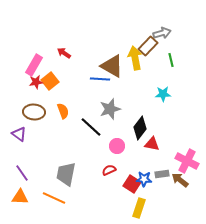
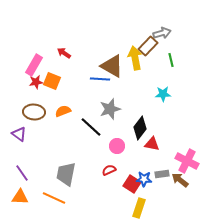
orange square: moved 2 px right; rotated 30 degrees counterclockwise
orange semicircle: rotated 91 degrees counterclockwise
